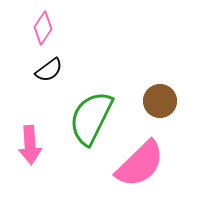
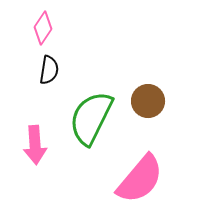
black semicircle: rotated 44 degrees counterclockwise
brown circle: moved 12 px left
pink arrow: moved 5 px right
pink semicircle: moved 15 px down; rotated 6 degrees counterclockwise
